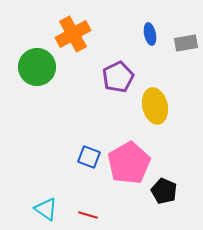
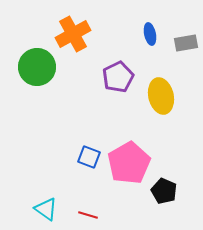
yellow ellipse: moved 6 px right, 10 px up
